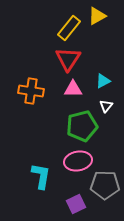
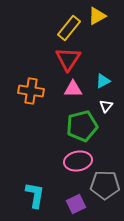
cyan L-shape: moved 6 px left, 19 px down
